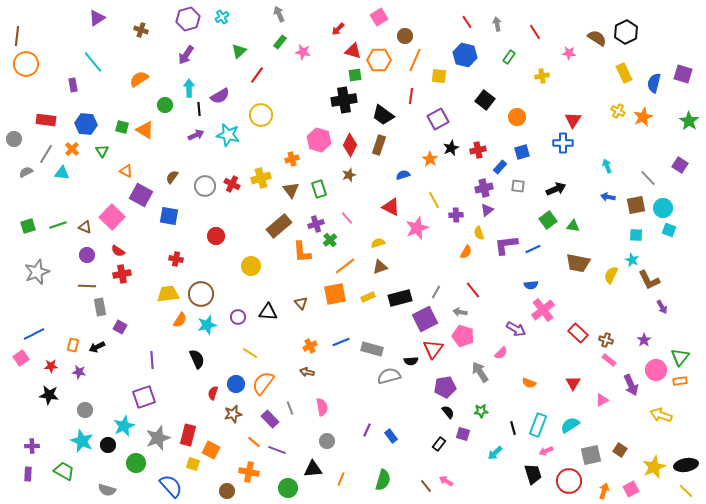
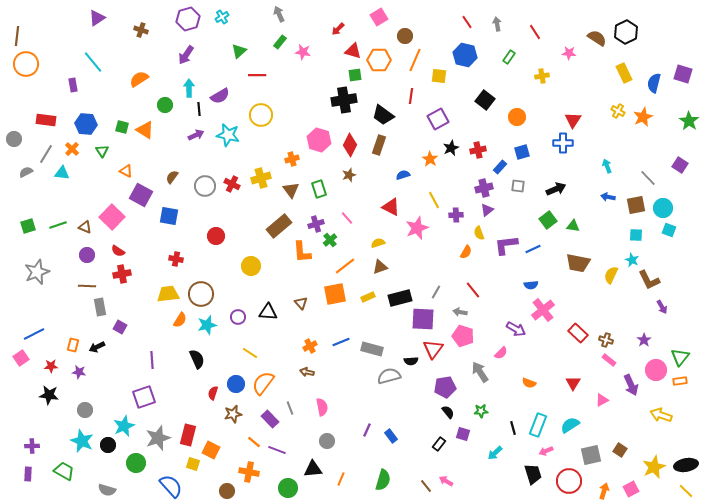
red line at (257, 75): rotated 54 degrees clockwise
purple square at (425, 319): moved 2 px left; rotated 30 degrees clockwise
